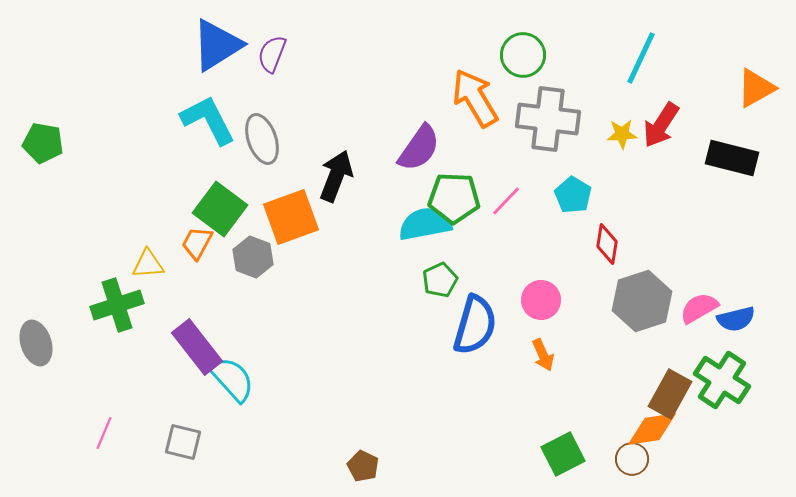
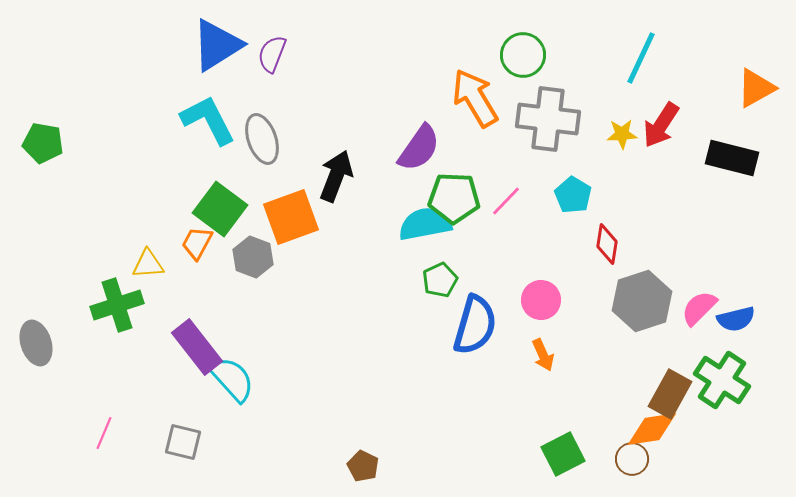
pink semicircle at (699, 308): rotated 15 degrees counterclockwise
